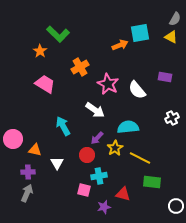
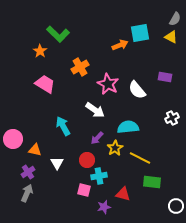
red circle: moved 5 px down
purple cross: rotated 32 degrees counterclockwise
